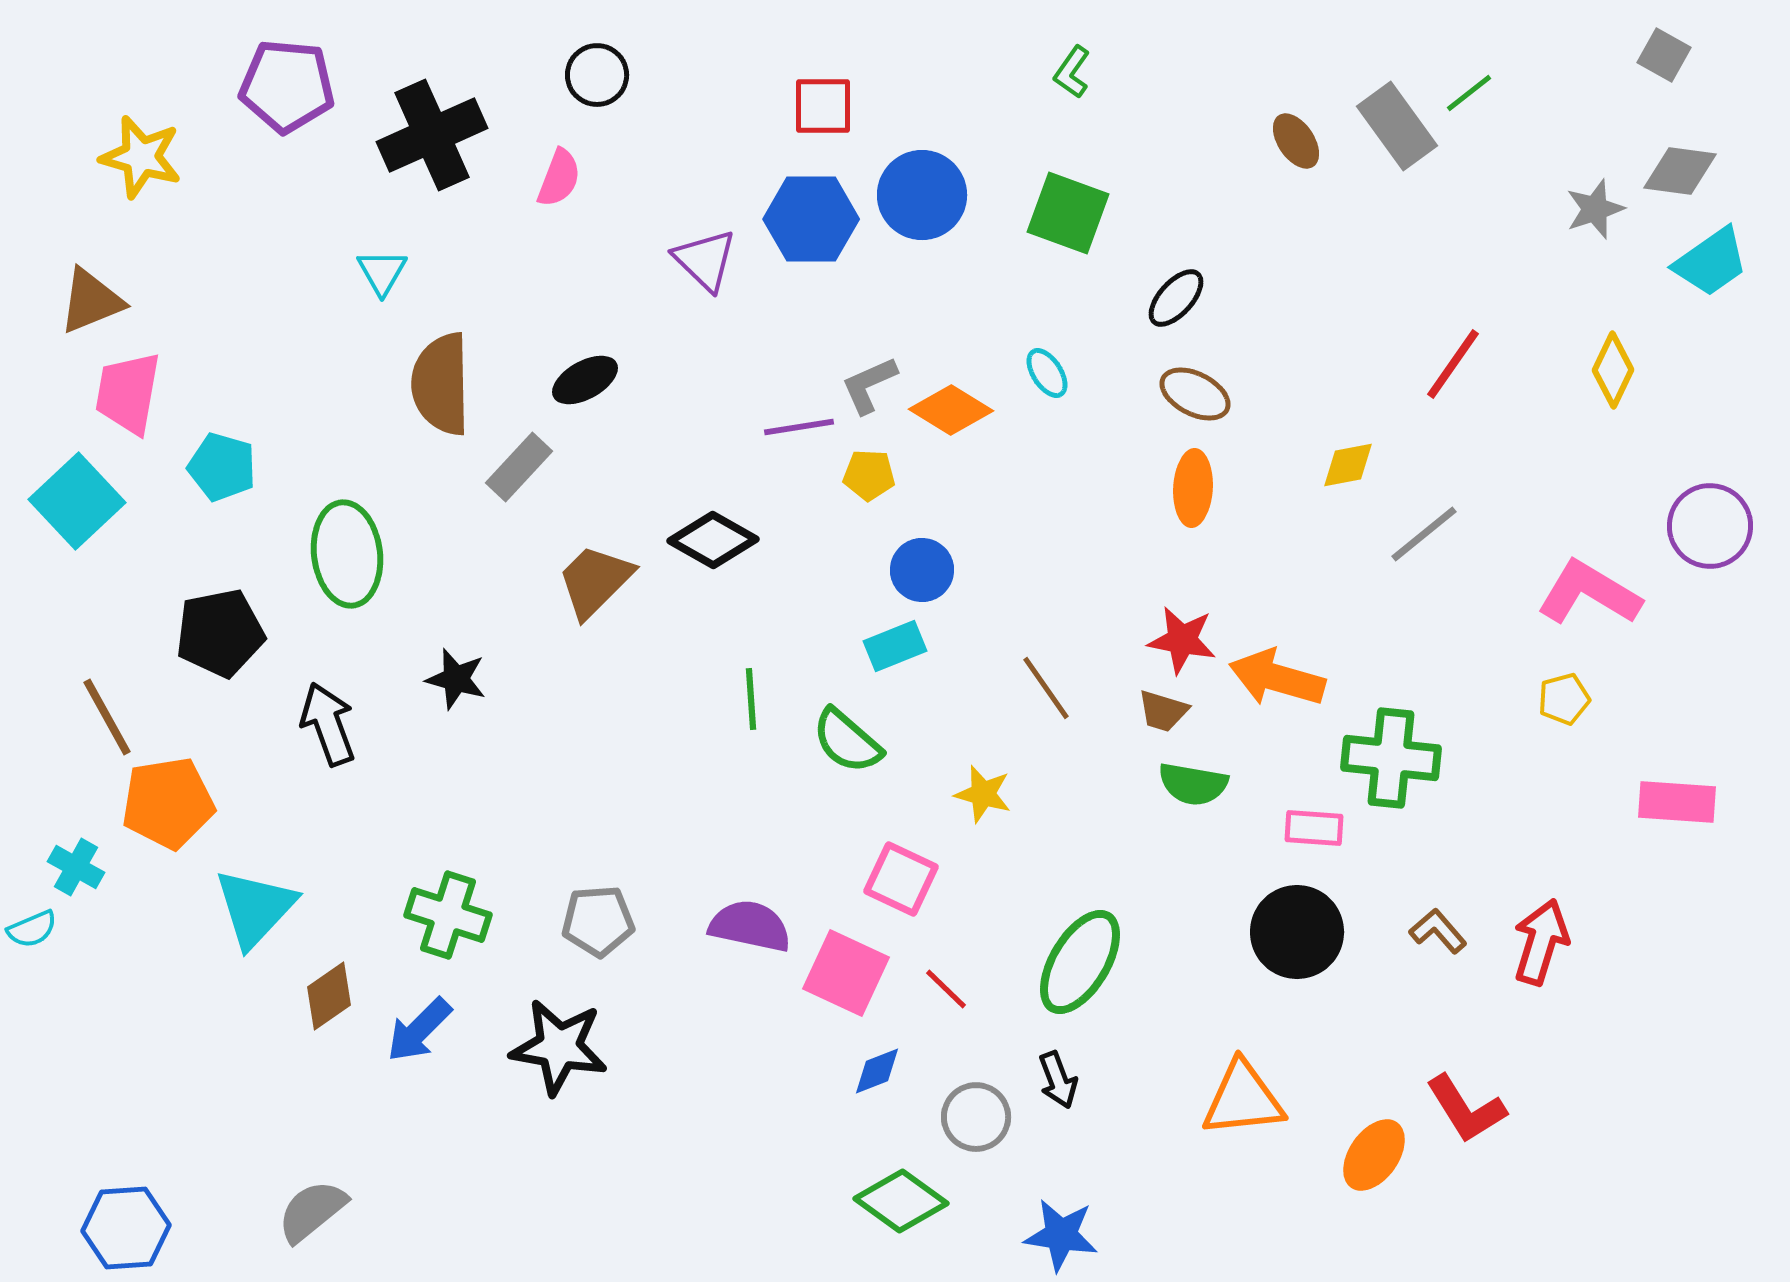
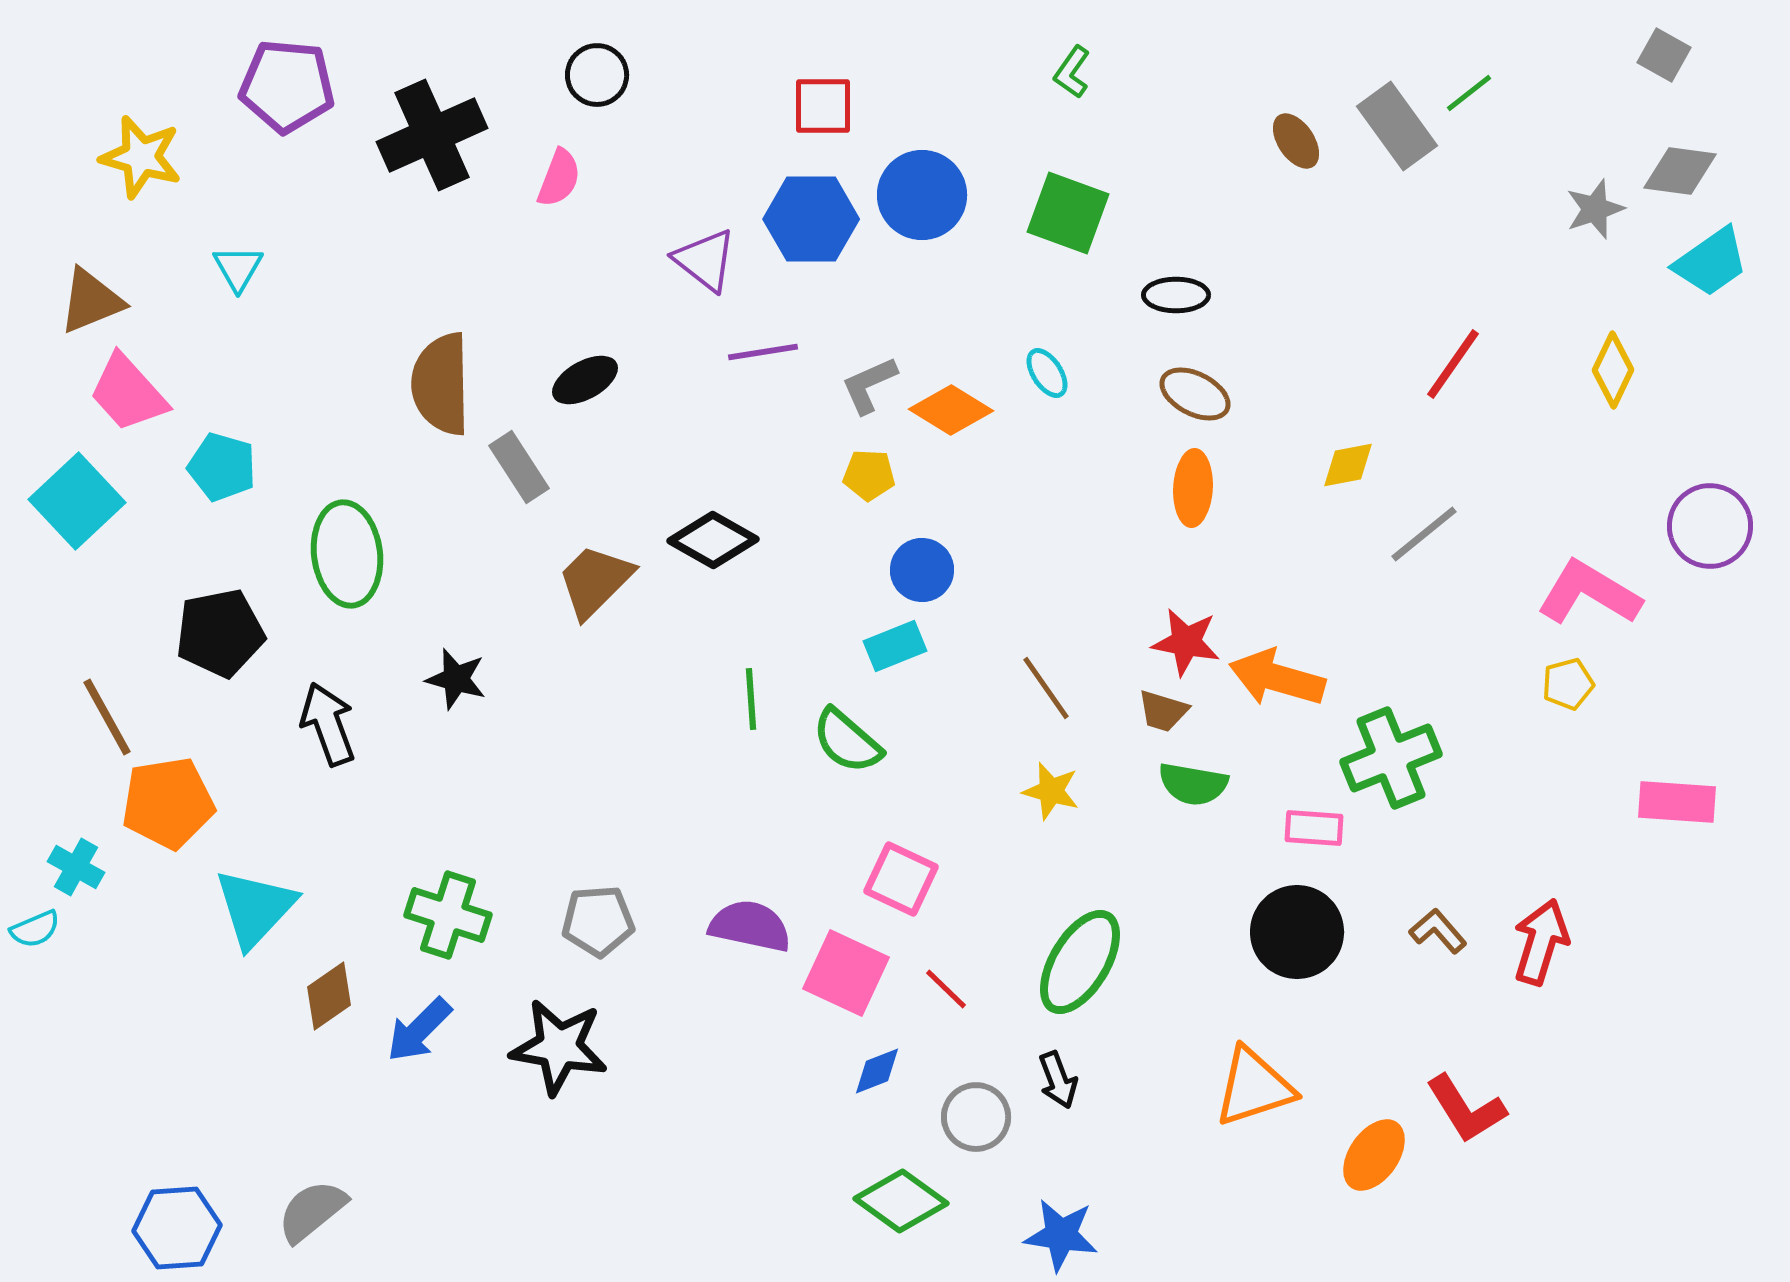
purple triangle at (705, 260): rotated 6 degrees counterclockwise
cyan triangle at (382, 272): moved 144 px left, 4 px up
black ellipse at (1176, 298): moved 3 px up; rotated 48 degrees clockwise
pink trapezoid at (128, 393): rotated 52 degrees counterclockwise
purple line at (799, 427): moved 36 px left, 75 px up
gray rectangle at (519, 467): rotated 76 degrees counterclockwise
red star at (1182, 640): moved 4 px right, 2 px down
yellow pentagon at (1564, 699): moved 4 px right, 15 px up
green cross at (1391, 758): rotated 28 degrees counterclockwise
yellow star at (983, 794): moved 68 px right, 3 px up
cyan semicircle at (32, 929): moved 3 px right
orange triangle at (1243, 1099): moved 11 px right, 12 px up; rotated 12 degrees counterclockwise
blue hexagon at (126, 1228): moved 51 px right
